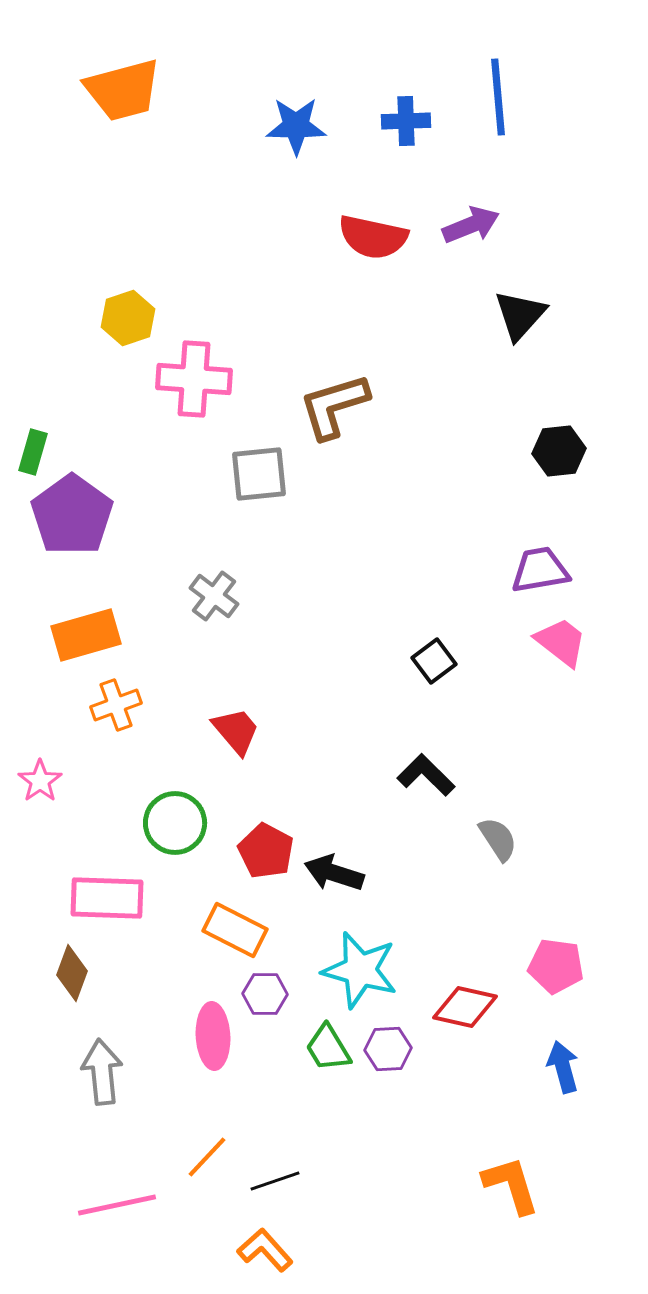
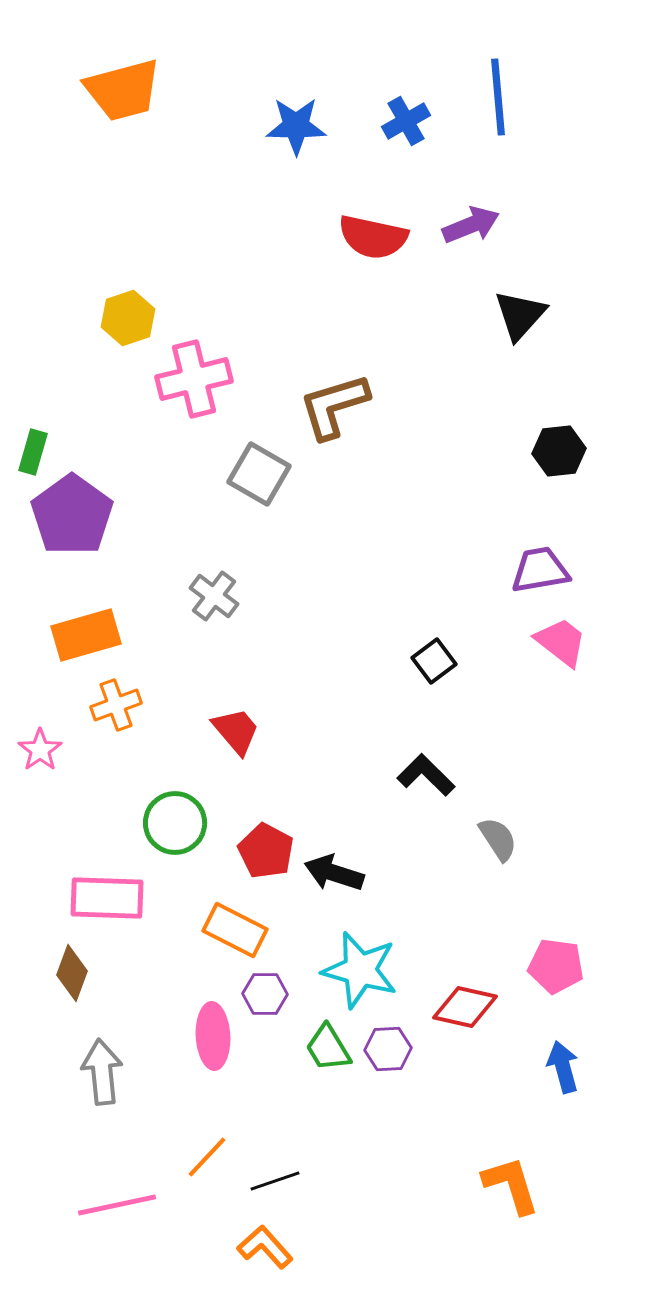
blue cross at (406, 121): rotated 27 degrees counterclockwise
pink cross at (194, 379): rotated 18 degrees counterclockwise
gray square at (259, 474): rotated 36 degrees clockwise
pink star at (40, 781): moved 31 px up
orange L-shape at (265, 1250): moved 3 px up
